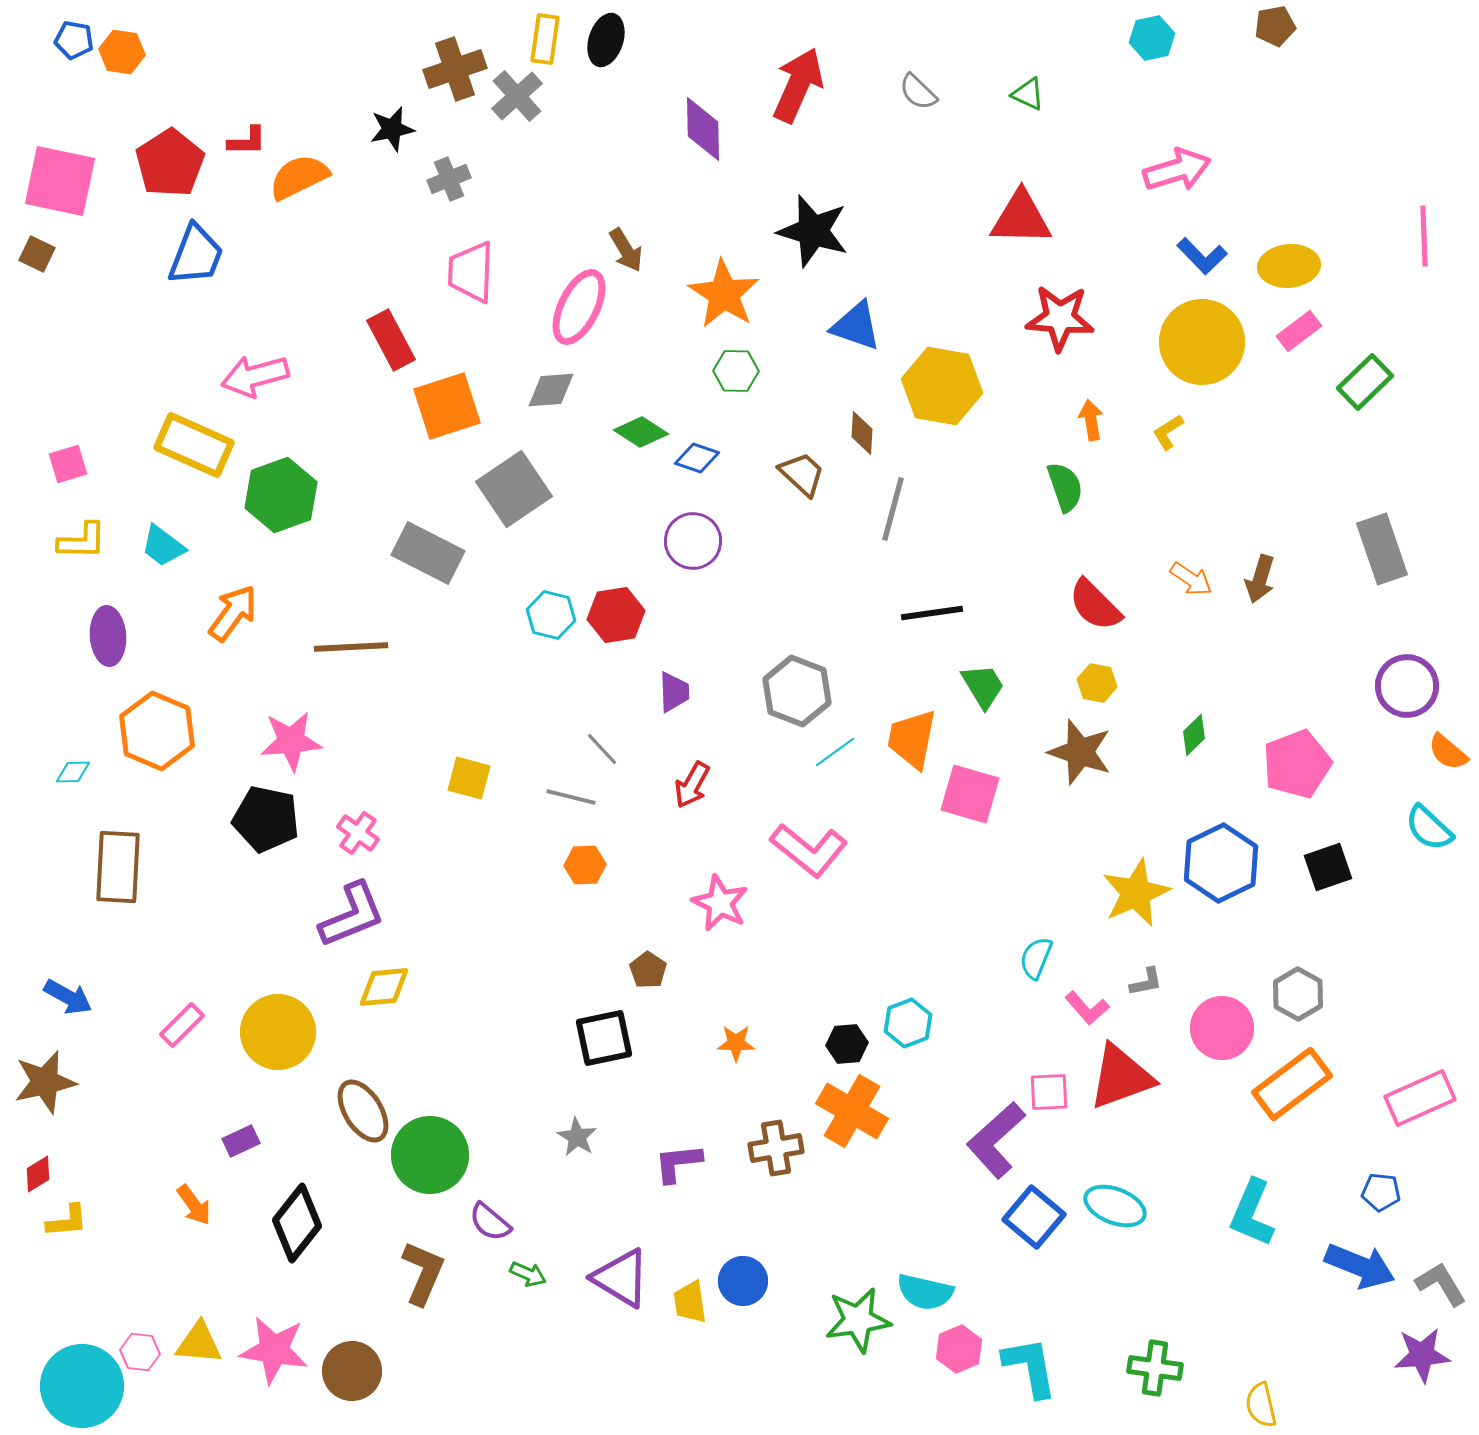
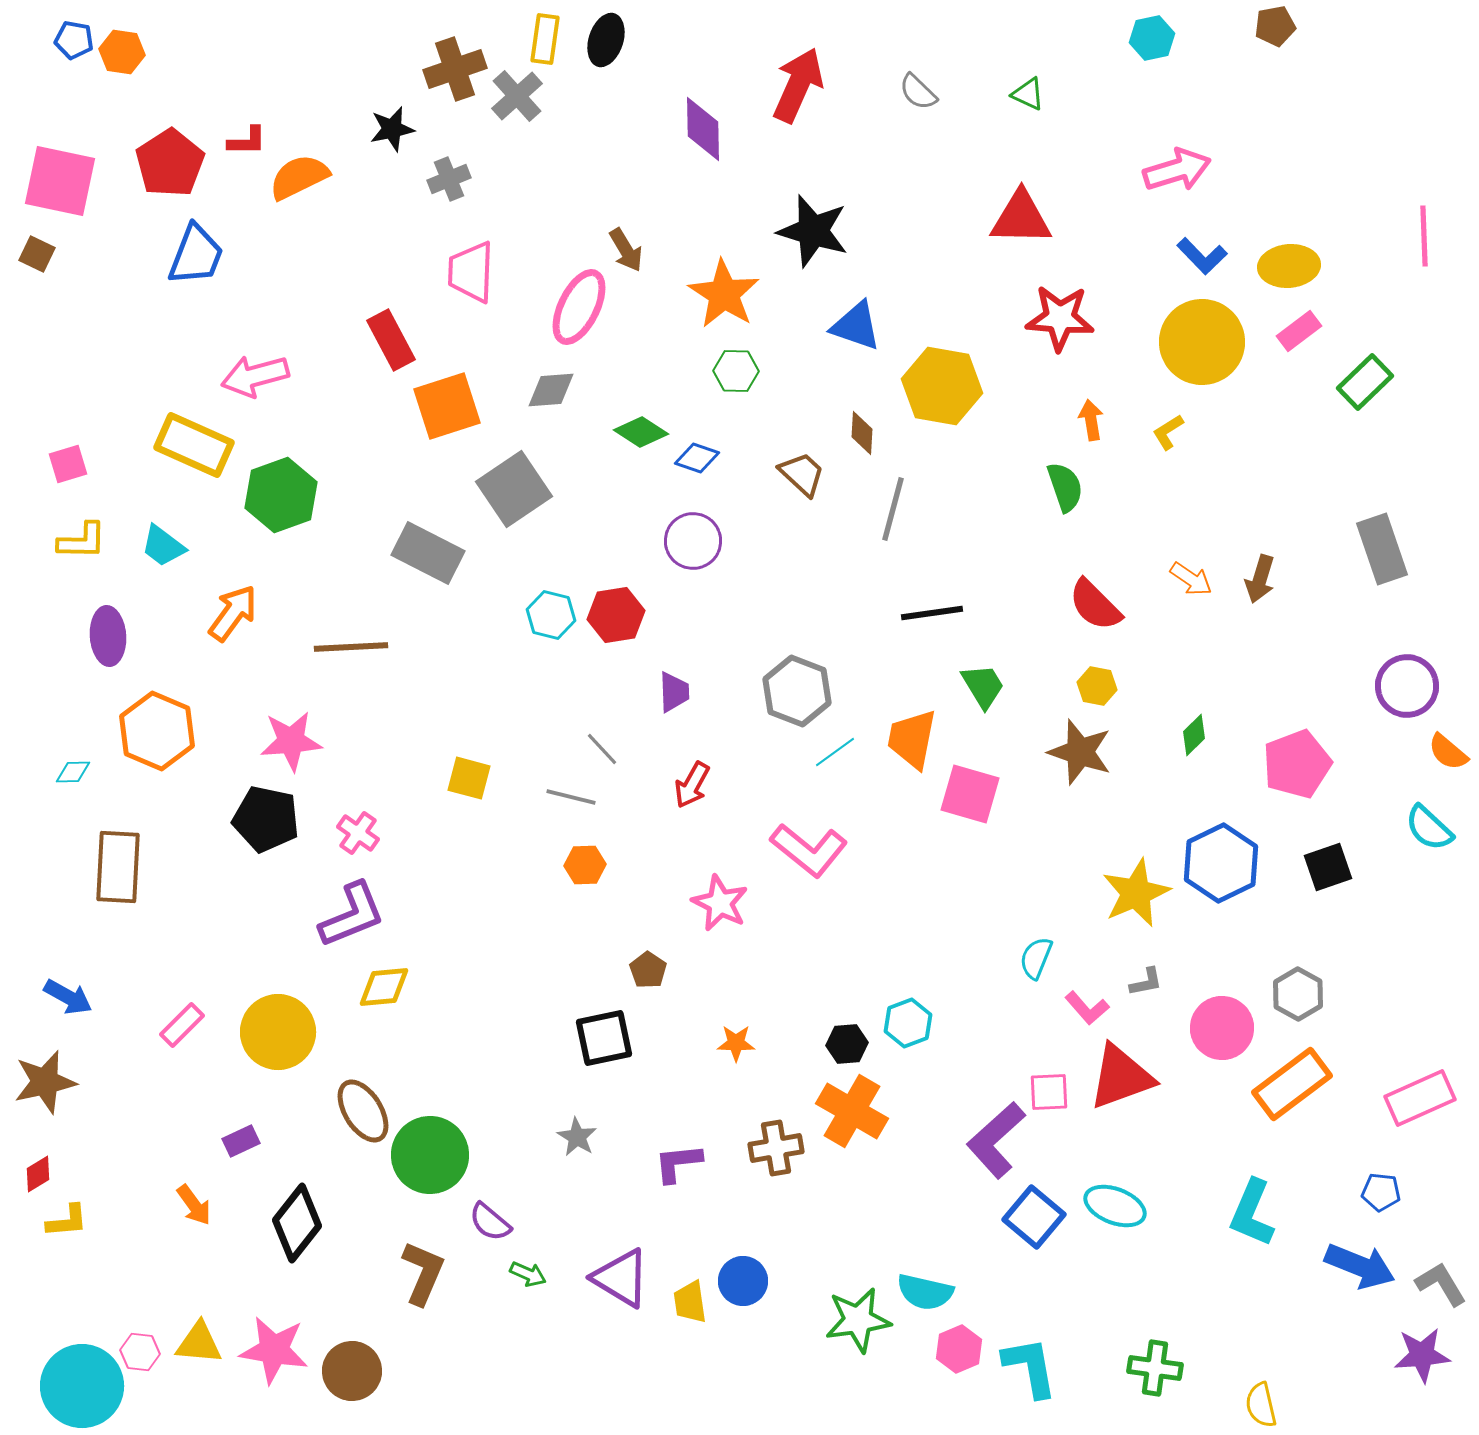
yellow hexagon at (1097, 683): moved 3 px down
